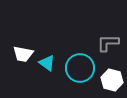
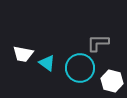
gray L-shape: moved 10 px left
white hexagon: moved 1 px down
